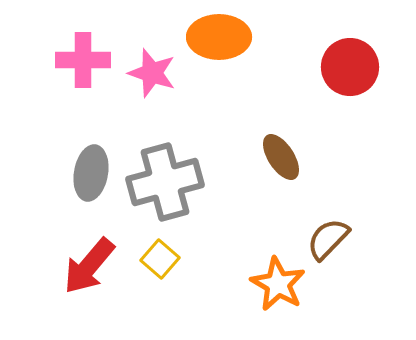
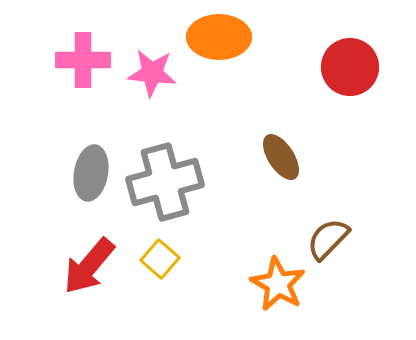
pink star: rotated 12 degrees counterclockwise
